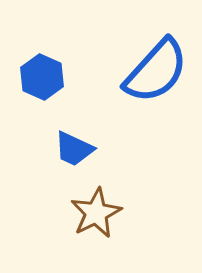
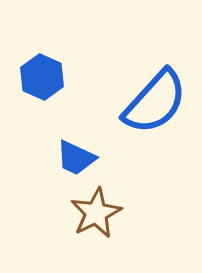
blue semicircle: moved 1 px left, 31 px down
blue trapezoid: moved 2 px right, 9 px down
